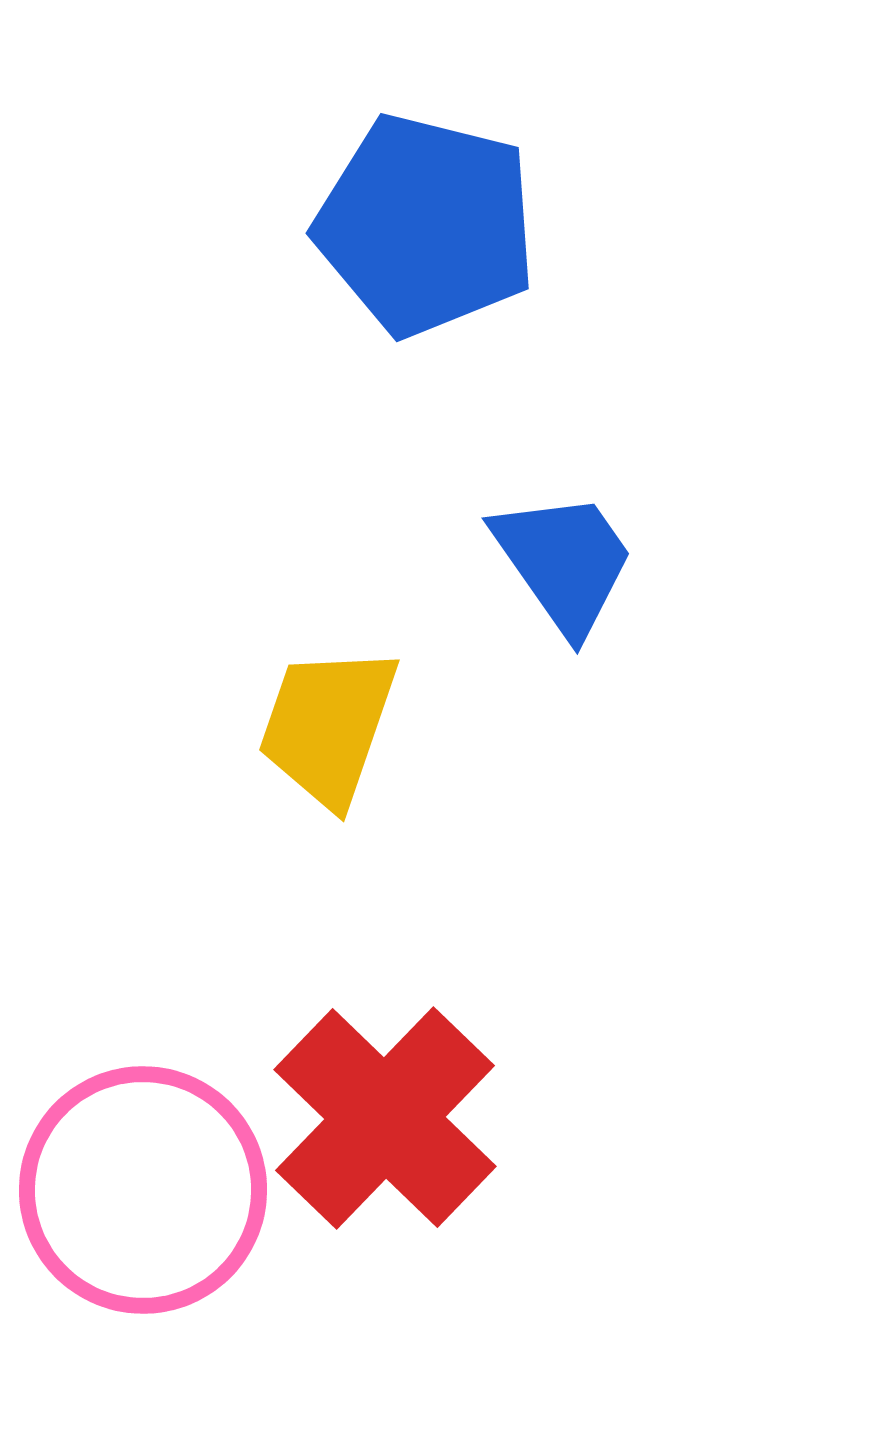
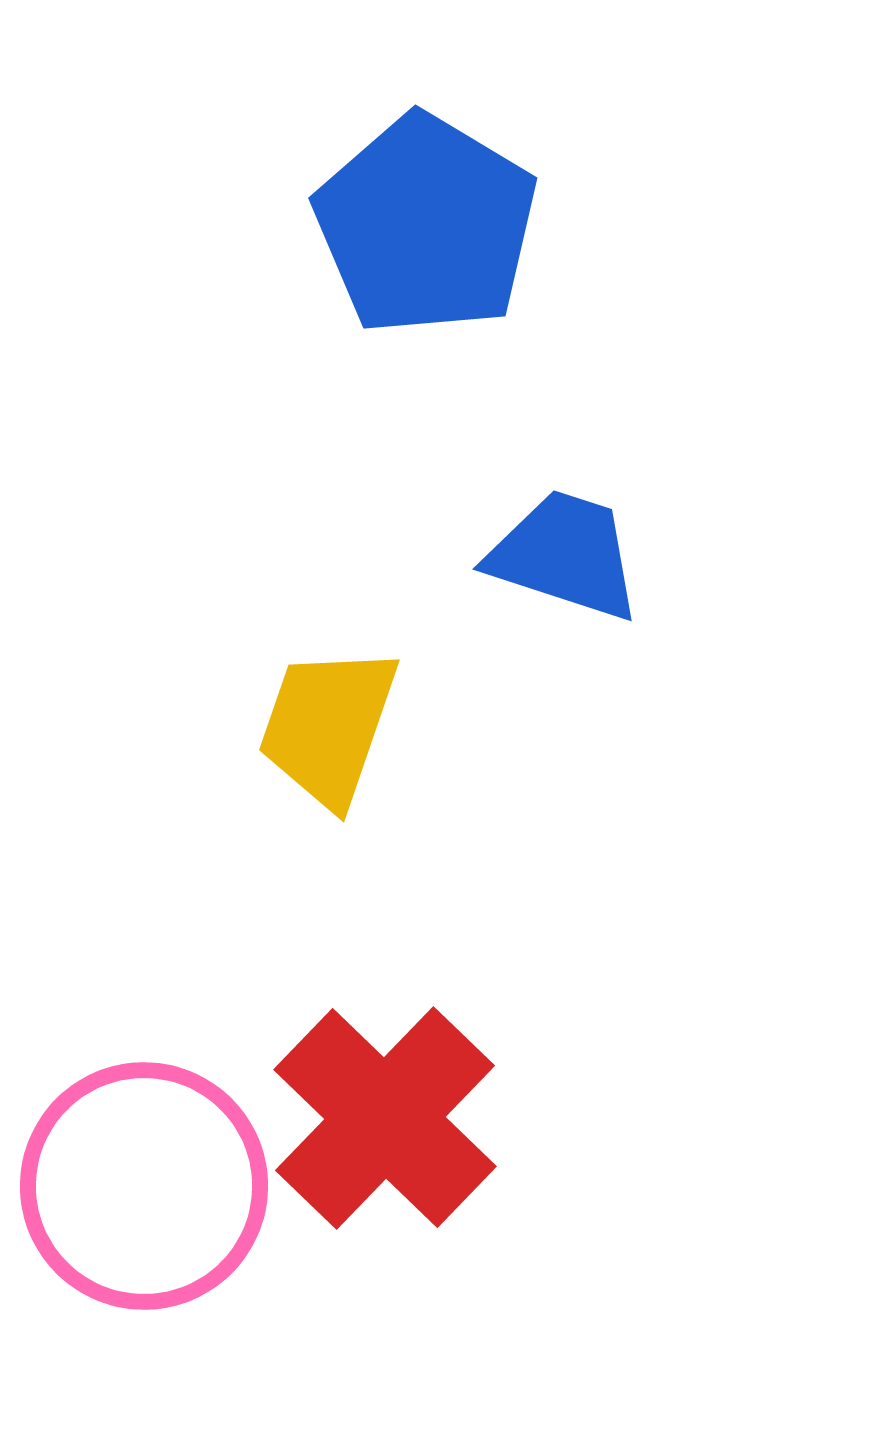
blue pentagon: rotated 17 degrees clockwise
blue trapezoid: moved 1 px right, 7 px up; rotated 37 degrees counterclockwise
pink circle: moved 1 px right, 4 px up
